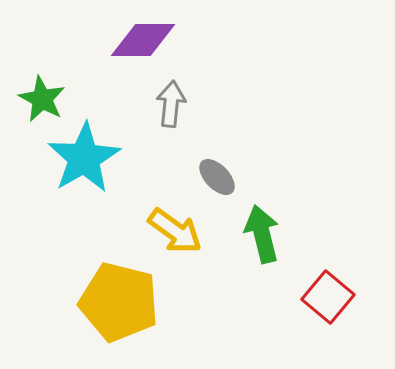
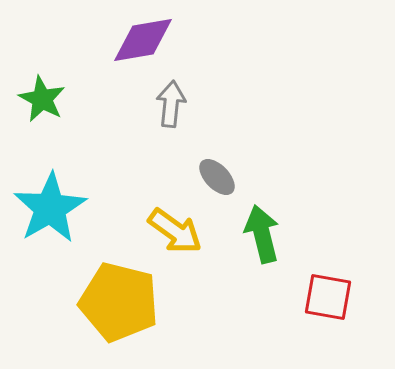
purple diamond: rotated 10 degrees counterclockwise
cyan star: moved 34 px left, 50 px down
red square: rotated 30 degrees counterclockwise
